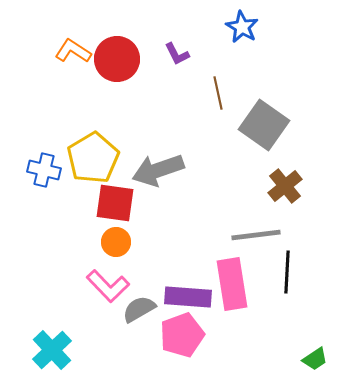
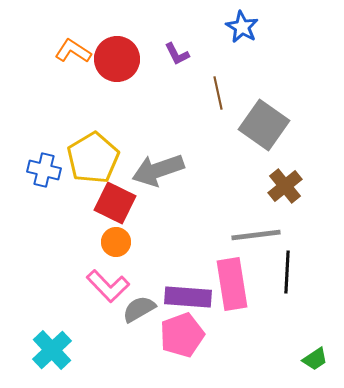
red square: rotated 18 degrees clockwise
